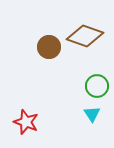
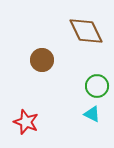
brown diamond: moved 1 px right, 5 px up; rotated 45 degrees clockwise
brown circle: moved 7 px left, 13 px down
cyan triangle: rotated 30 degrees counterclockwise
